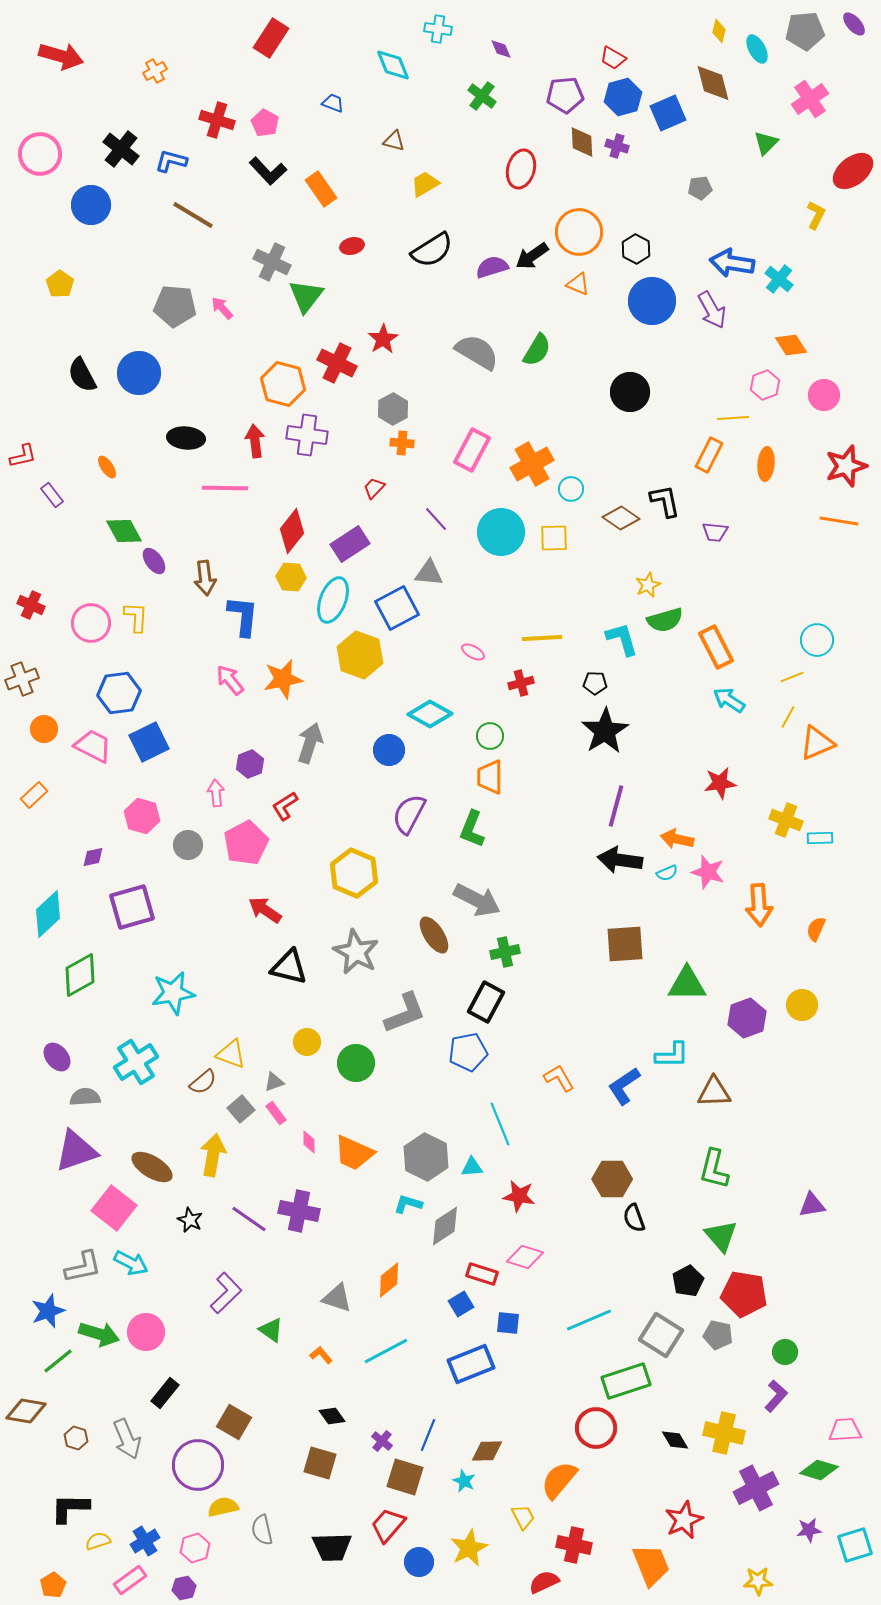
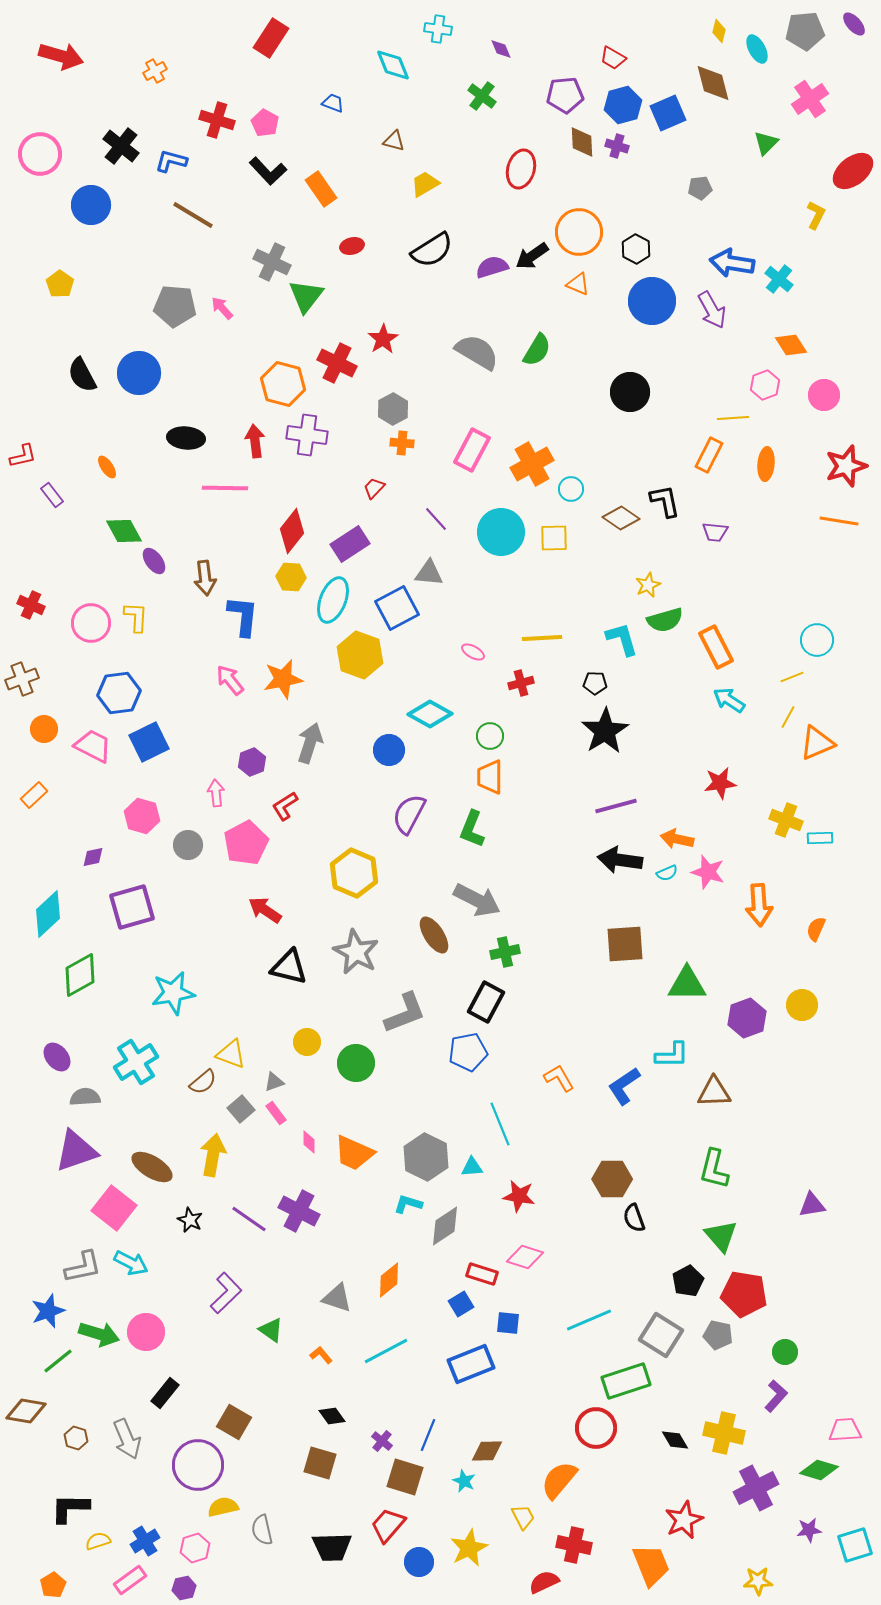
blue hexagon at (623, 97): moved 8 px down
black cross at (121, 149): moved 3 px up
purple hexagon at (250, 764): moved 2 px right, 2 px up
purple line at (616, 806): rotated 60 degrees clockwise
purple cross at (299, 1211): rotated 15 degrees clockwise
